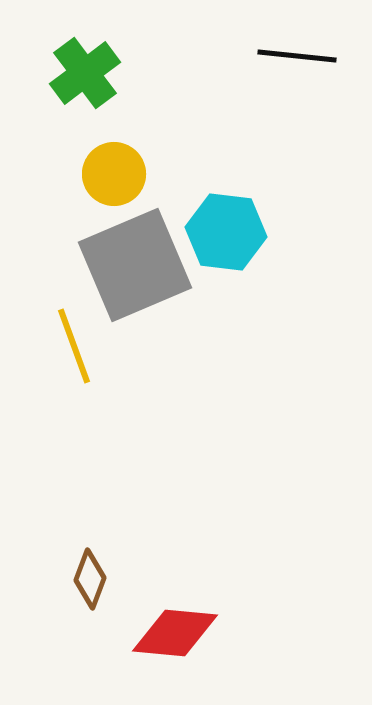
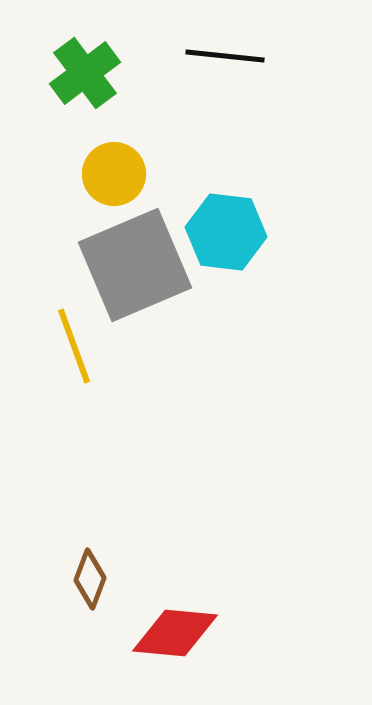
black line: moved 72 px left
